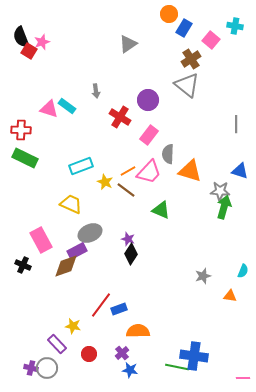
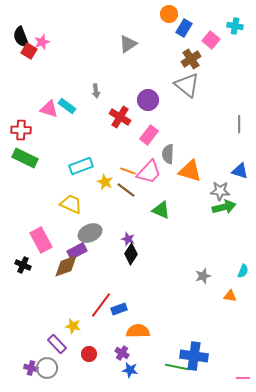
gray line at (236, 124): moved 3 px right
orange line at (128, 171): rotated 49 degrees clockwise
green arrow at (224, 207): rotated 60 degrees clockwise
purple cross at (122, 353): rotated 16 degrees counterclockwise
